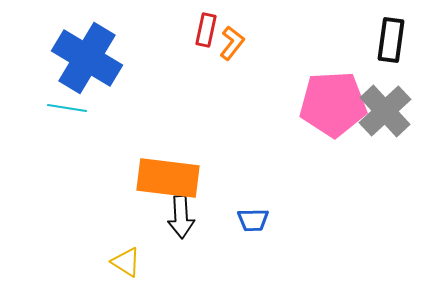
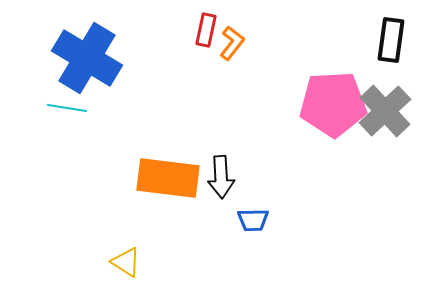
black arrow: moved 40 px right, 40 px up
